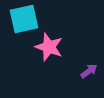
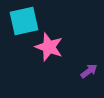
cyan square: moved 2 px down
